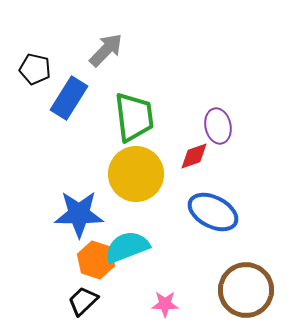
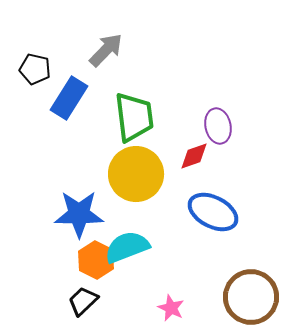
orange hexagon: rotated 9 degrees clockwise
brown circle: moved 5 px right, 7 px down
pink star: moved 6 px right, 4 px down; rotated 24 degrees clockwise
